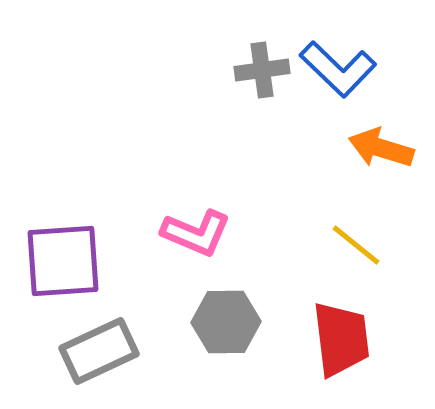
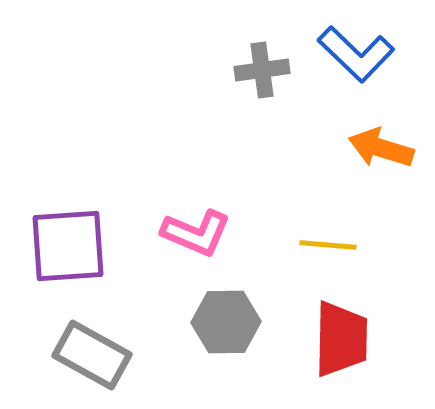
blue L-shape: moved 18 px right, 15 px up
yellow line: moved 28 px left; rotated 34 degrees counterclockwise
purple square: moved 5 px right, 15 px up
red trapezoid: rotated 8 degrees clockwise
gray rectangle: moved 7 px left, 4 px down; rotated 54 degrees clockwise
